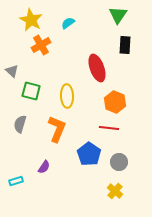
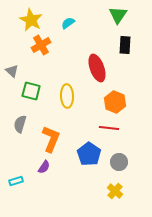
orange L-shape: moved 6 px left, 10 px down
